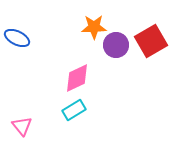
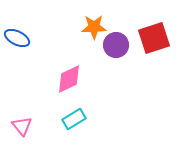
red square: moved 3 px right, 3 px up; rotated 12 degrees clockwise
pink diamond: moved 8 px left, 1 px down
cyan rectangle: moved 9 px down
